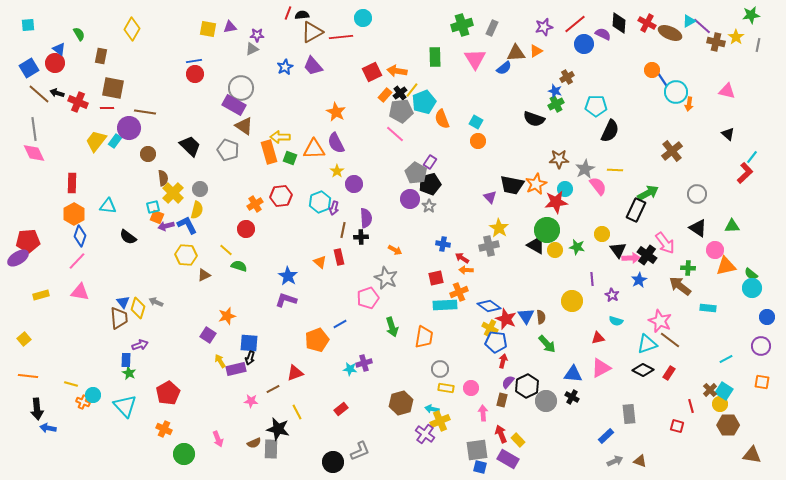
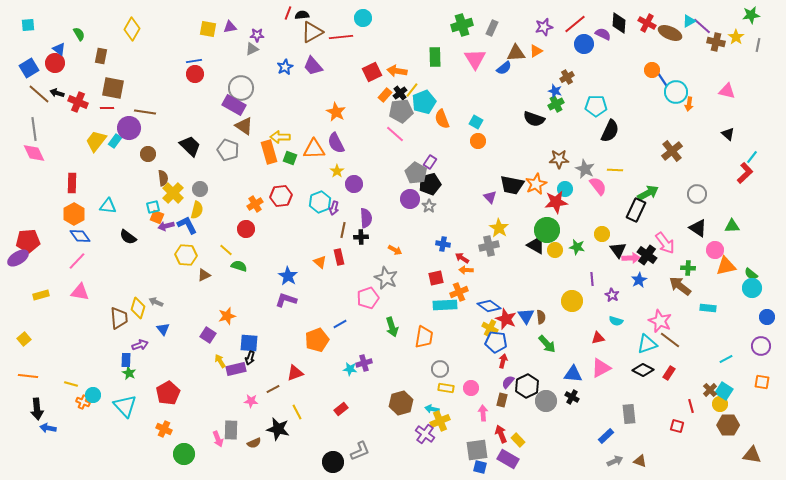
gray star at (585, 169): rotated 18 degrees counterclockwise
blue diamond at (80, 236): rotated 55 degrees counterclockwise
blue triangle at (123, 302): moved 40 px right, 27 px down
gray rectangle at (271, 449): moved 40 px left, 19 px up
